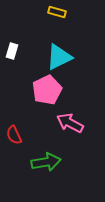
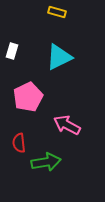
pink pentagon: moved 19 px left, 7 px down
pink arrow: moved 3 px left, 2 px down
red semicircle: moved 5 px right, 8 px down; rotated 18 degrees clockwise
